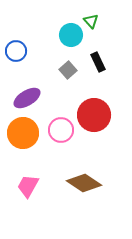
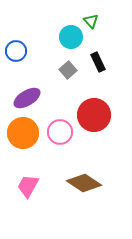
cyan circle: moved 2 px down
pink circle: moved 1 px left, 2 px down
